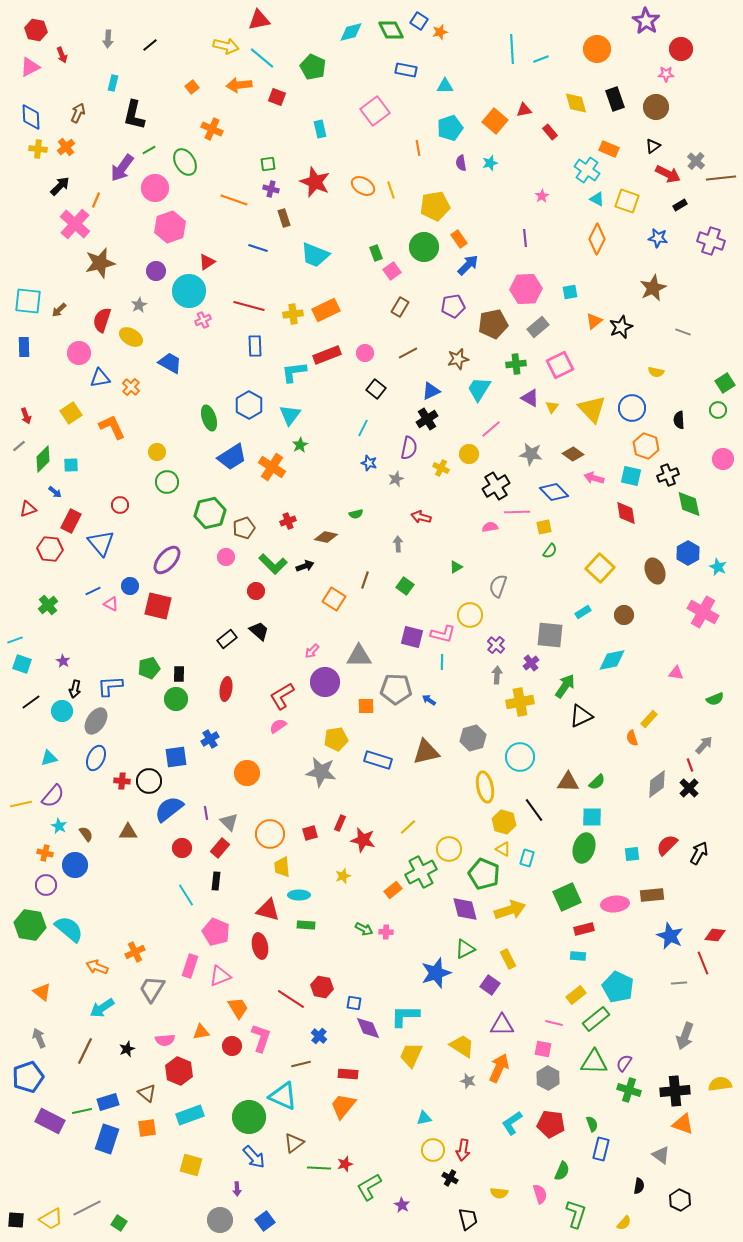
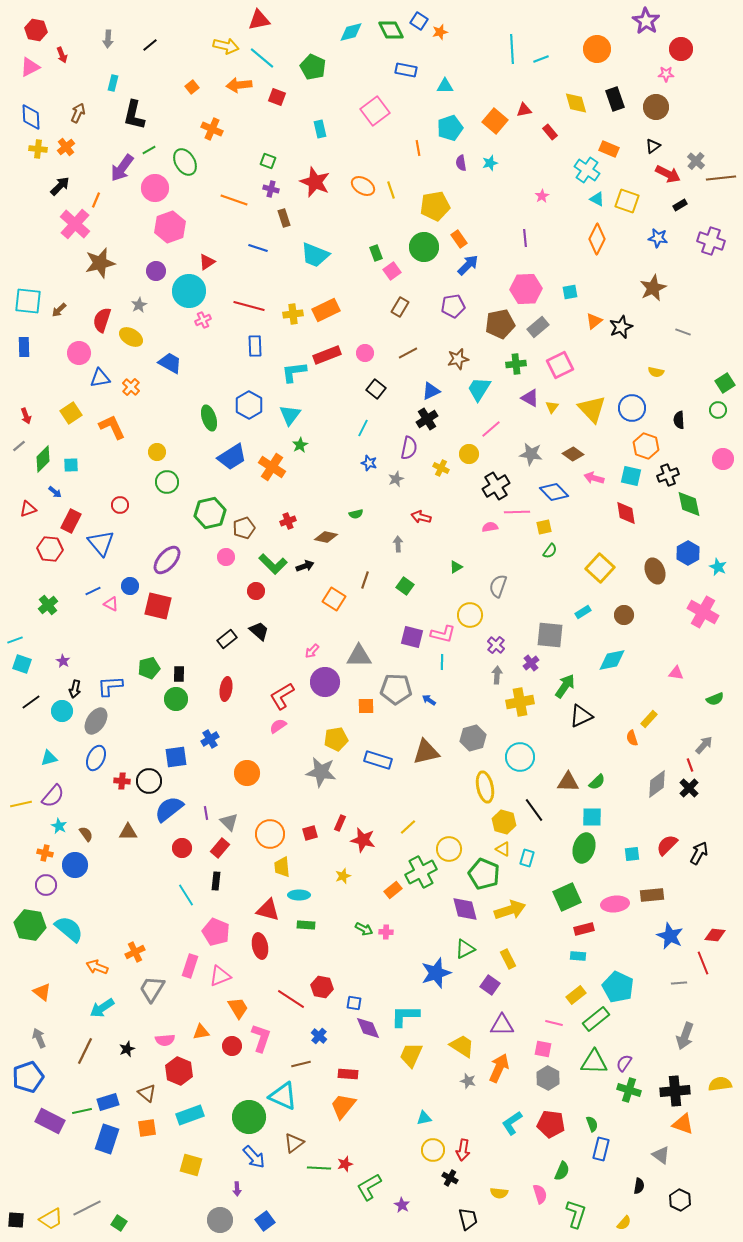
green square at (268, 164): moved 3 px up; rotated 28 degrees clockwise
brown pentagon at (493, 324): moved 7 px right
